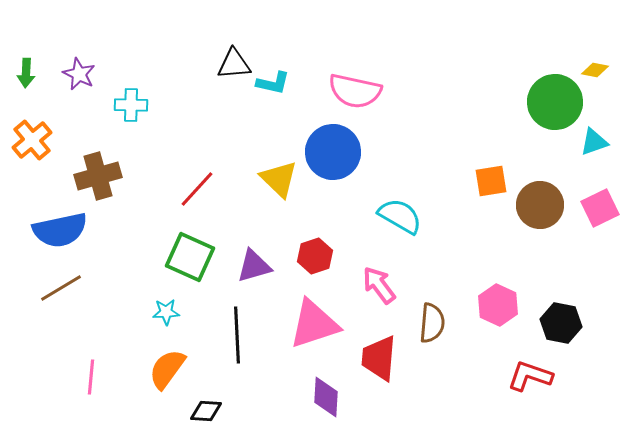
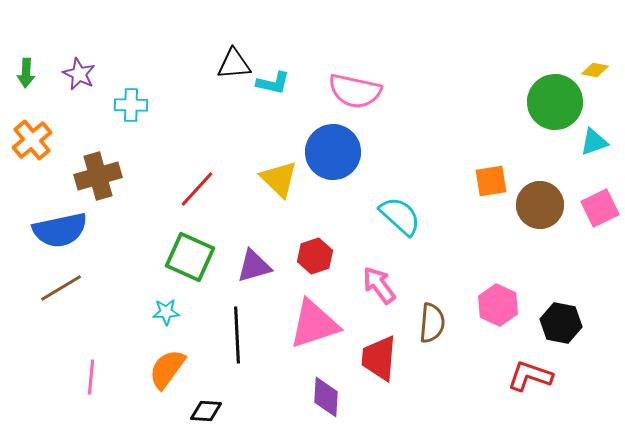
cyan semicircle: rotated 12 degrees clockwise
